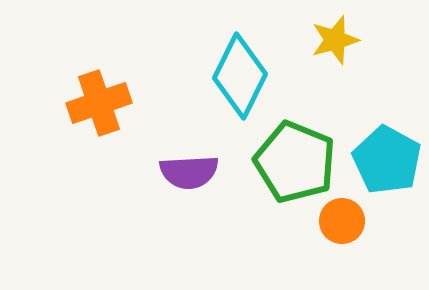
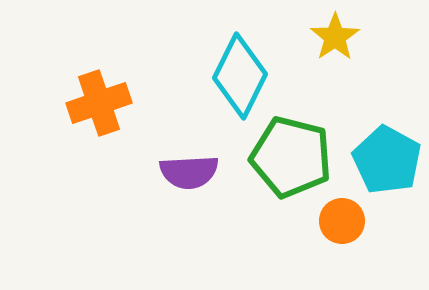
yellow star: moved 3 px up; rotated 18 degrees counterclockwise
green pentagon: moved 4 px left, 5 px up; rotated 8 degrees counterclockwise
